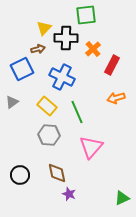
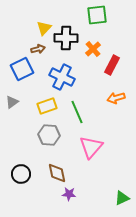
green square: moved 11 px right
yellow rectangle: rotated 60 degrees counterclockwise
black circle: moved 1 px right, 1 px up
purple star: rotated 16 degrees counterclockwise
